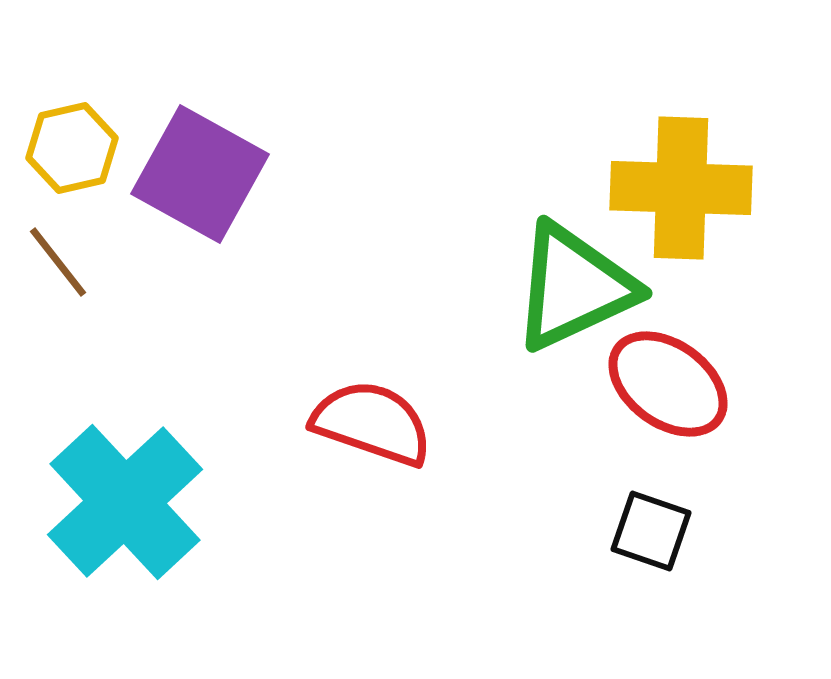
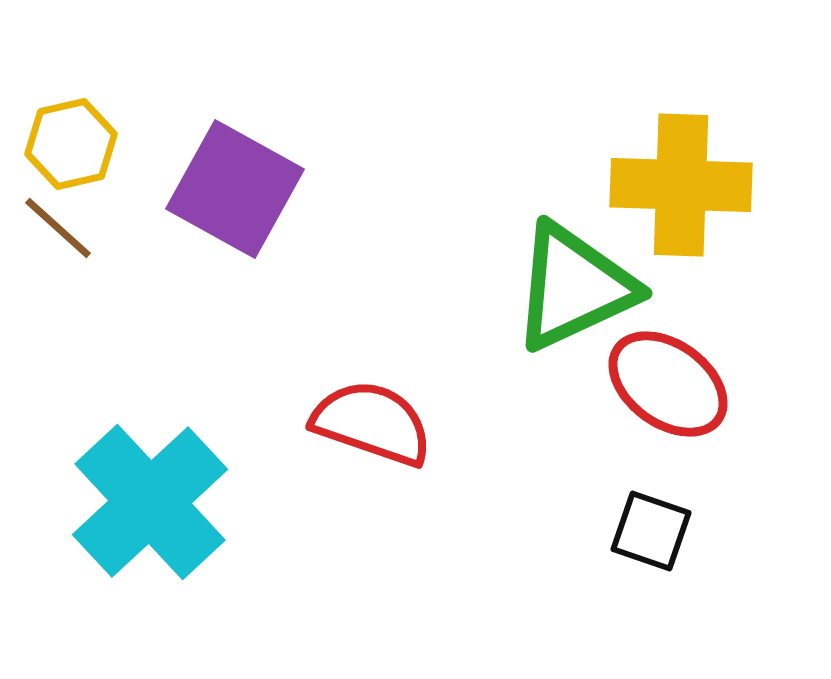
yellow hexagon: moved 1 px left, 4 px up
purple square: moved 35 px right, 15 px down
yellow cross: moved 3 px up
brown line: moved 34 px up; rotated 10 degrees counterclockwise
cyan cross: moved 25 px right
